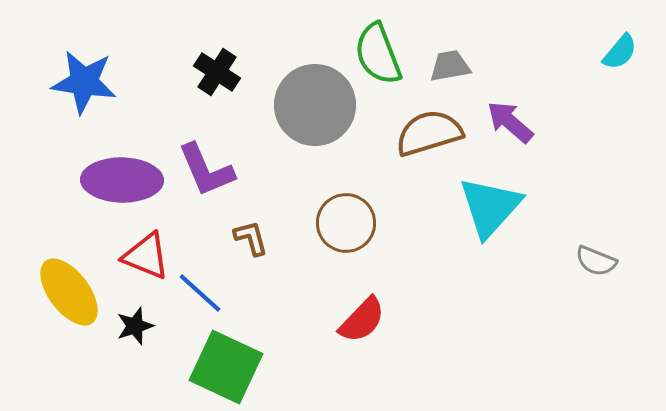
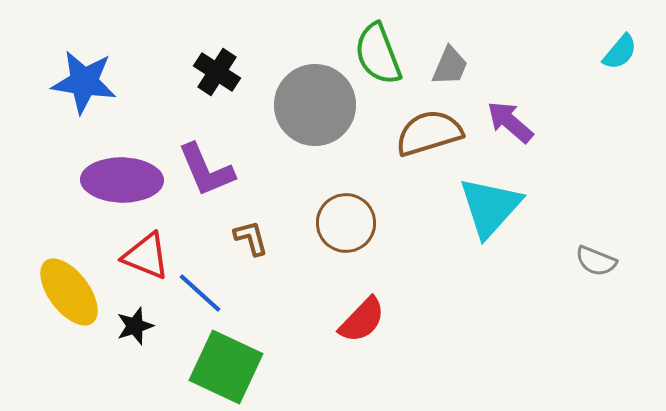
gray trapezoid: rotated 123 degrees clockwise
